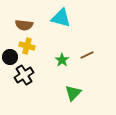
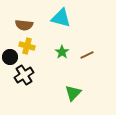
green star: moved 8 px up
